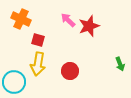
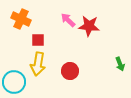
red star: rotated 25 degrees clockwise
red square: rotated 16 degrees counterclockwise
